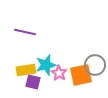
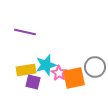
gray circle: moved 2 px down
orange square: moved 7 px left, 3 px down
